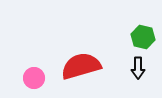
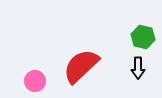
red semicircle: rotated 27 degrees counterclockwise
pink circle: moved 1 px right, 3 px down
